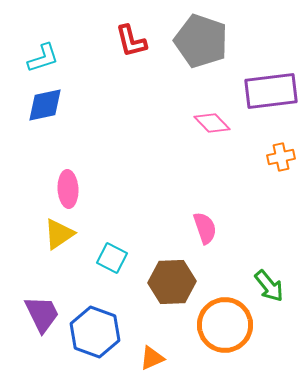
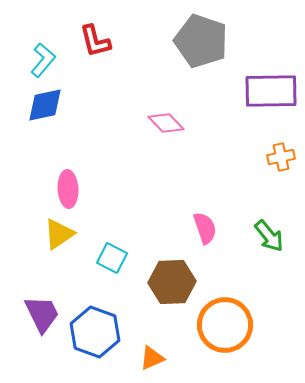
red L-shape: moved 36 px left
cyan L-shape: moved 2 px down; rotated 32 degrees counterclockwise
purple rectangle: rotated 6 degrees clockwise
pink diamond: moved 46 px left
green arrow: moved 50 px up
